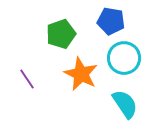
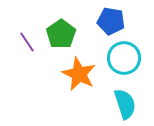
green pentagon: rotated 16 degrees counterclockwise
orange star: moved 2 px left
purple line: moved 37 px up
cyan semicircle: rotated 16 degrees clockwise
